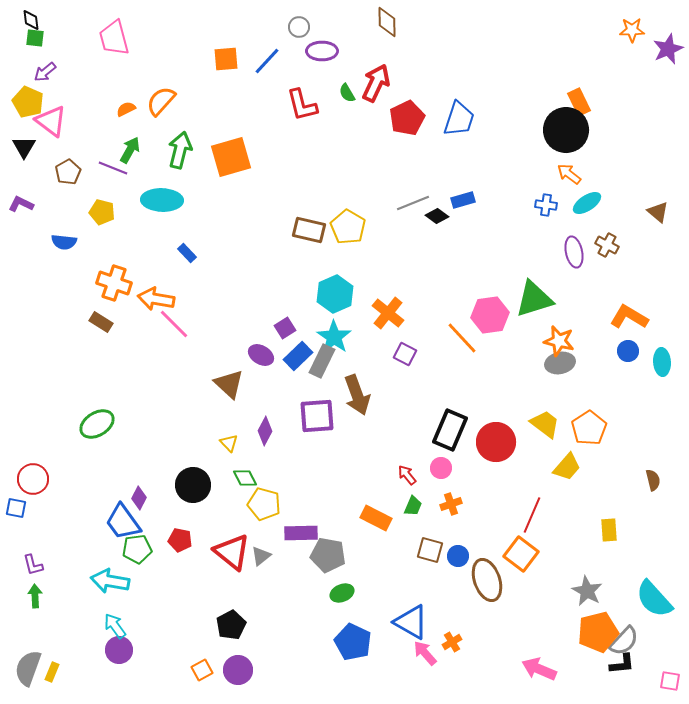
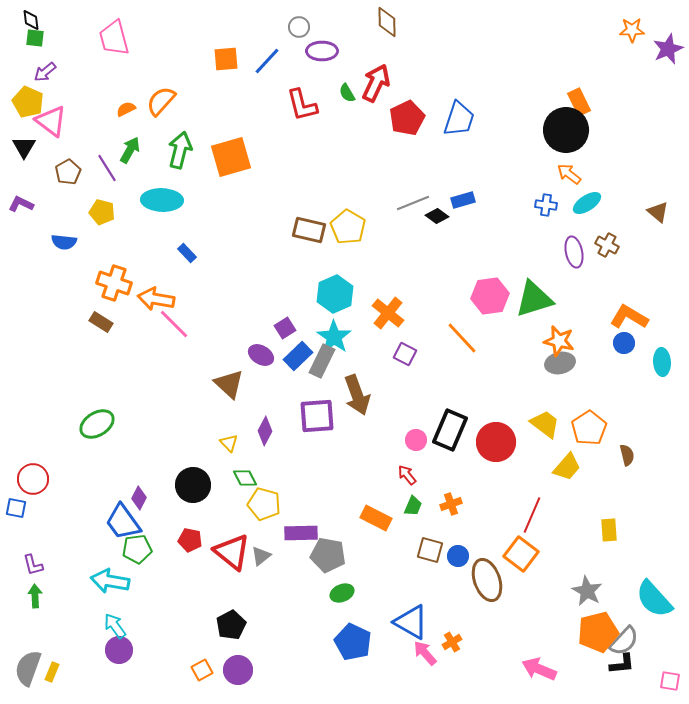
purple line at (113, 168): moved 6 px left; rotated 36 degrees clockwise
pink hexagon at (490, 315): moved 19 px up
blue circle at (628, 351): moved 4 px left, 8 px up
pink circle at (441, 468): moved 25 px left, 28 px up
brown semicircle at (653, 480): moved 26 px left, 25 px up
red pentagon at (180, 540): moved 10 px right
